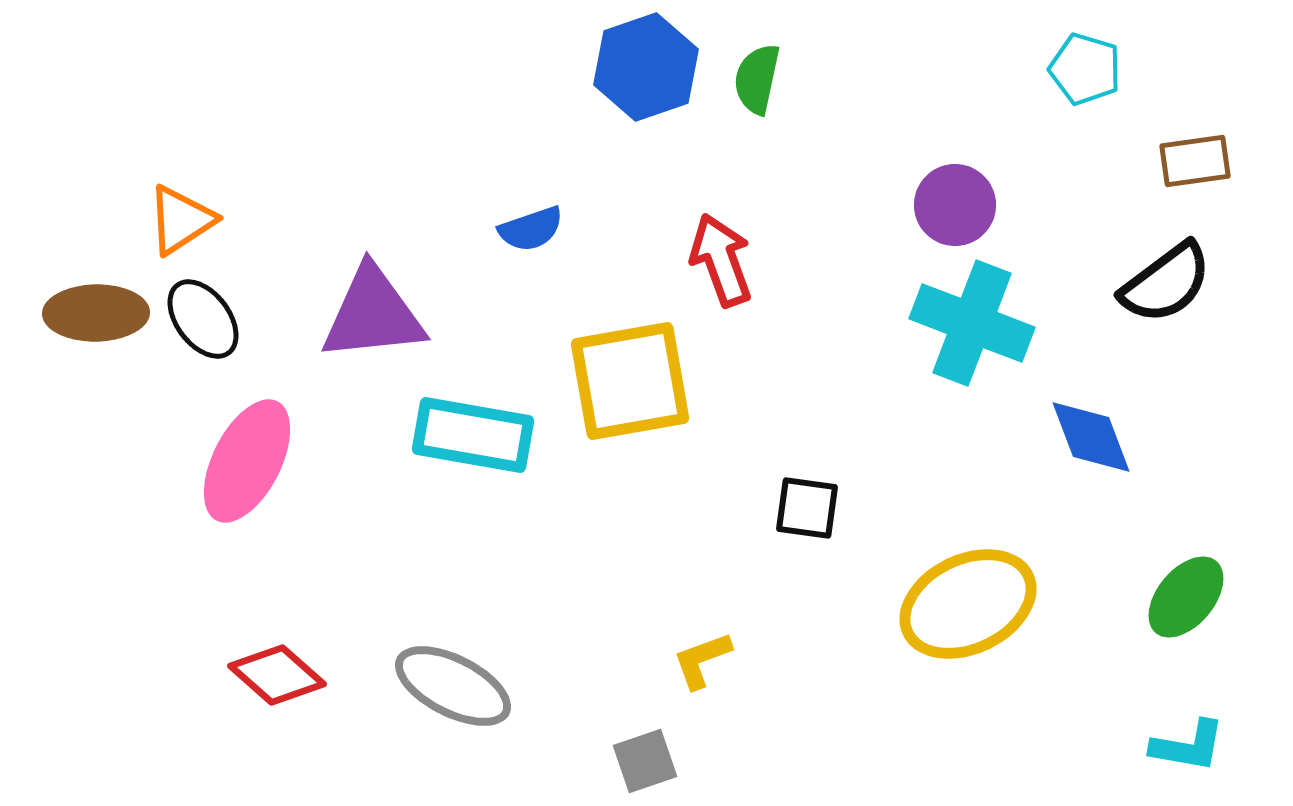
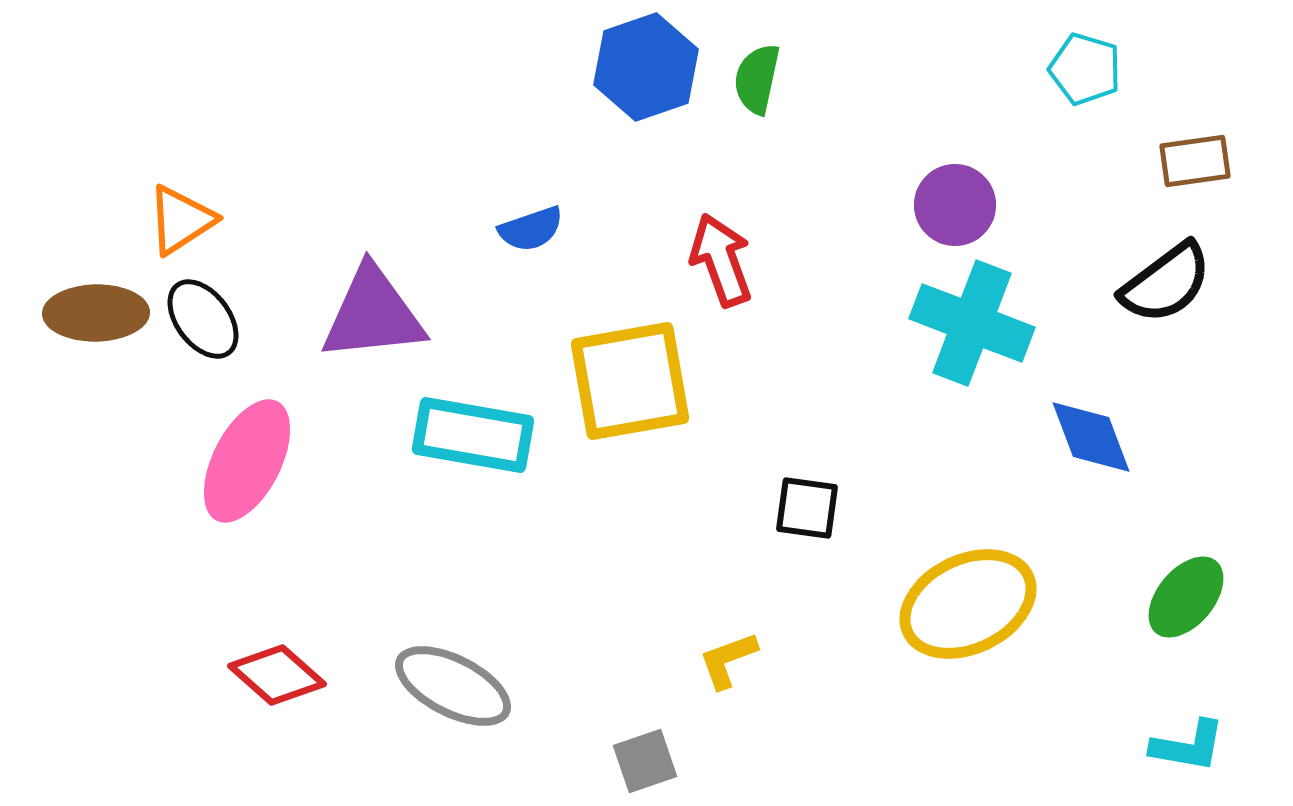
yellow L-shape: moved 26 px right
